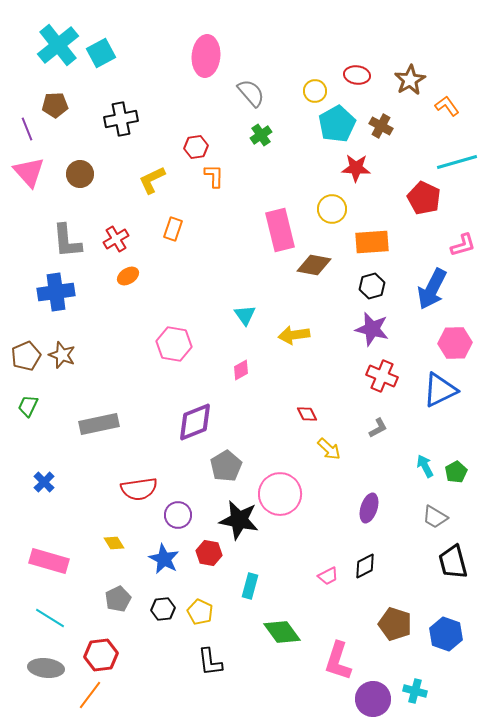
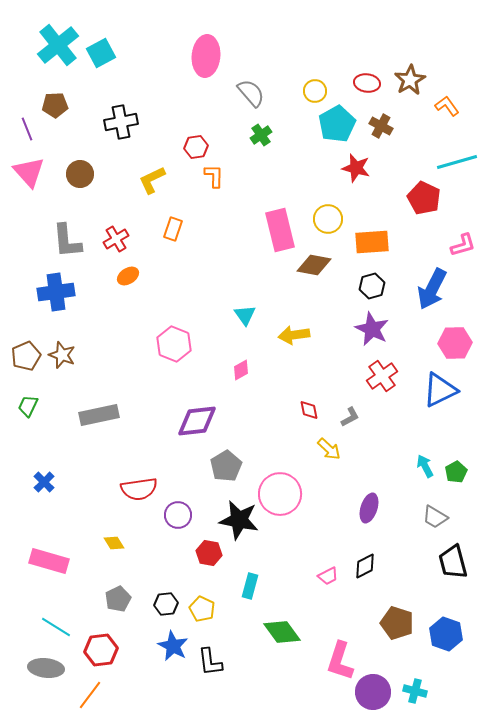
red ellipse at (357, 75): moved 10 px right, 8 px down
black cross at (121, 119): moved 3 px down
red star at (356, 168): rotated 12 degrees clockwise
yellow circle at (332, 209): moved 4 px left, 10 px down
purple star at (372, 329): rotated 12 degrees clockwise
pink hexagon at (174, 344): rotated 12 degrees clockwise
red cross at (382, 376): rotated 32 degrees clockwise
red diamond at (307, 414): moved 2 px right, 4 px up; rotated 15 degrees clockwise
purple diamond at (195, 422): moved 2 px right, 1 px up; rotated 15 degrees clockwise
gray rectangle at (99, 424): moved 9 px up
gray L-shape at (378, 428): moved 28 px left, 11 px up
blue star at (164, 559): moved 9 px right, 87 px down
black hexagon at (163, 609): moved 3 px right, 5 px up
yellow pentagon at (200, 612): moved 2 px right, 3 px up
cyan line at (50, 618): moved 6 px right, 9 px down
brown pentagon at (395, 624): moved 2 px right, 1 px up
red hexagon at (101, 655): moved 5 px up
pink L-shape at (338, 661): moved 2 px right
purple circle at (373, 699): moved 7 px up
